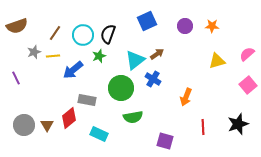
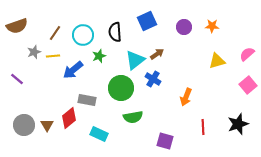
purple circle: moved 1 px left, 1 px down
black semicircle: moved 7 px right, 2 px up; rotated 24 degrees counterclockwise
purple line: moved 1 px right, 1 px down; rotated 24 degrees counterclockwise
